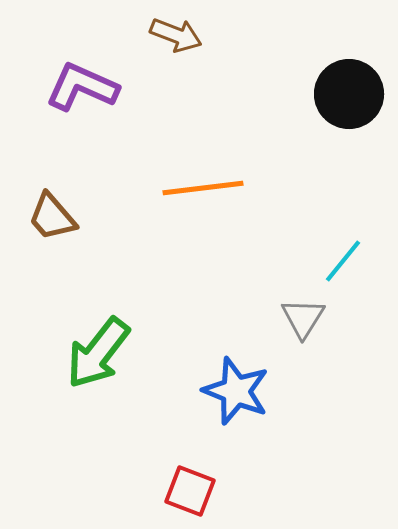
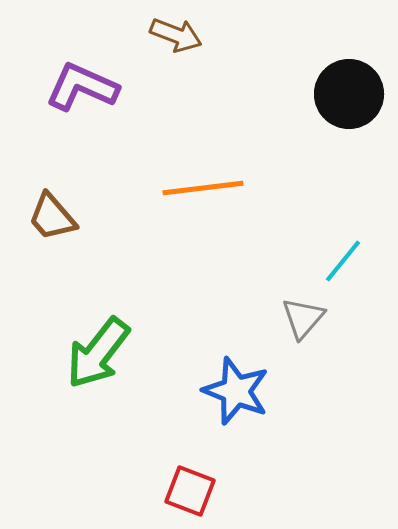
gray triangle: rotated 9 degrees clockwise
